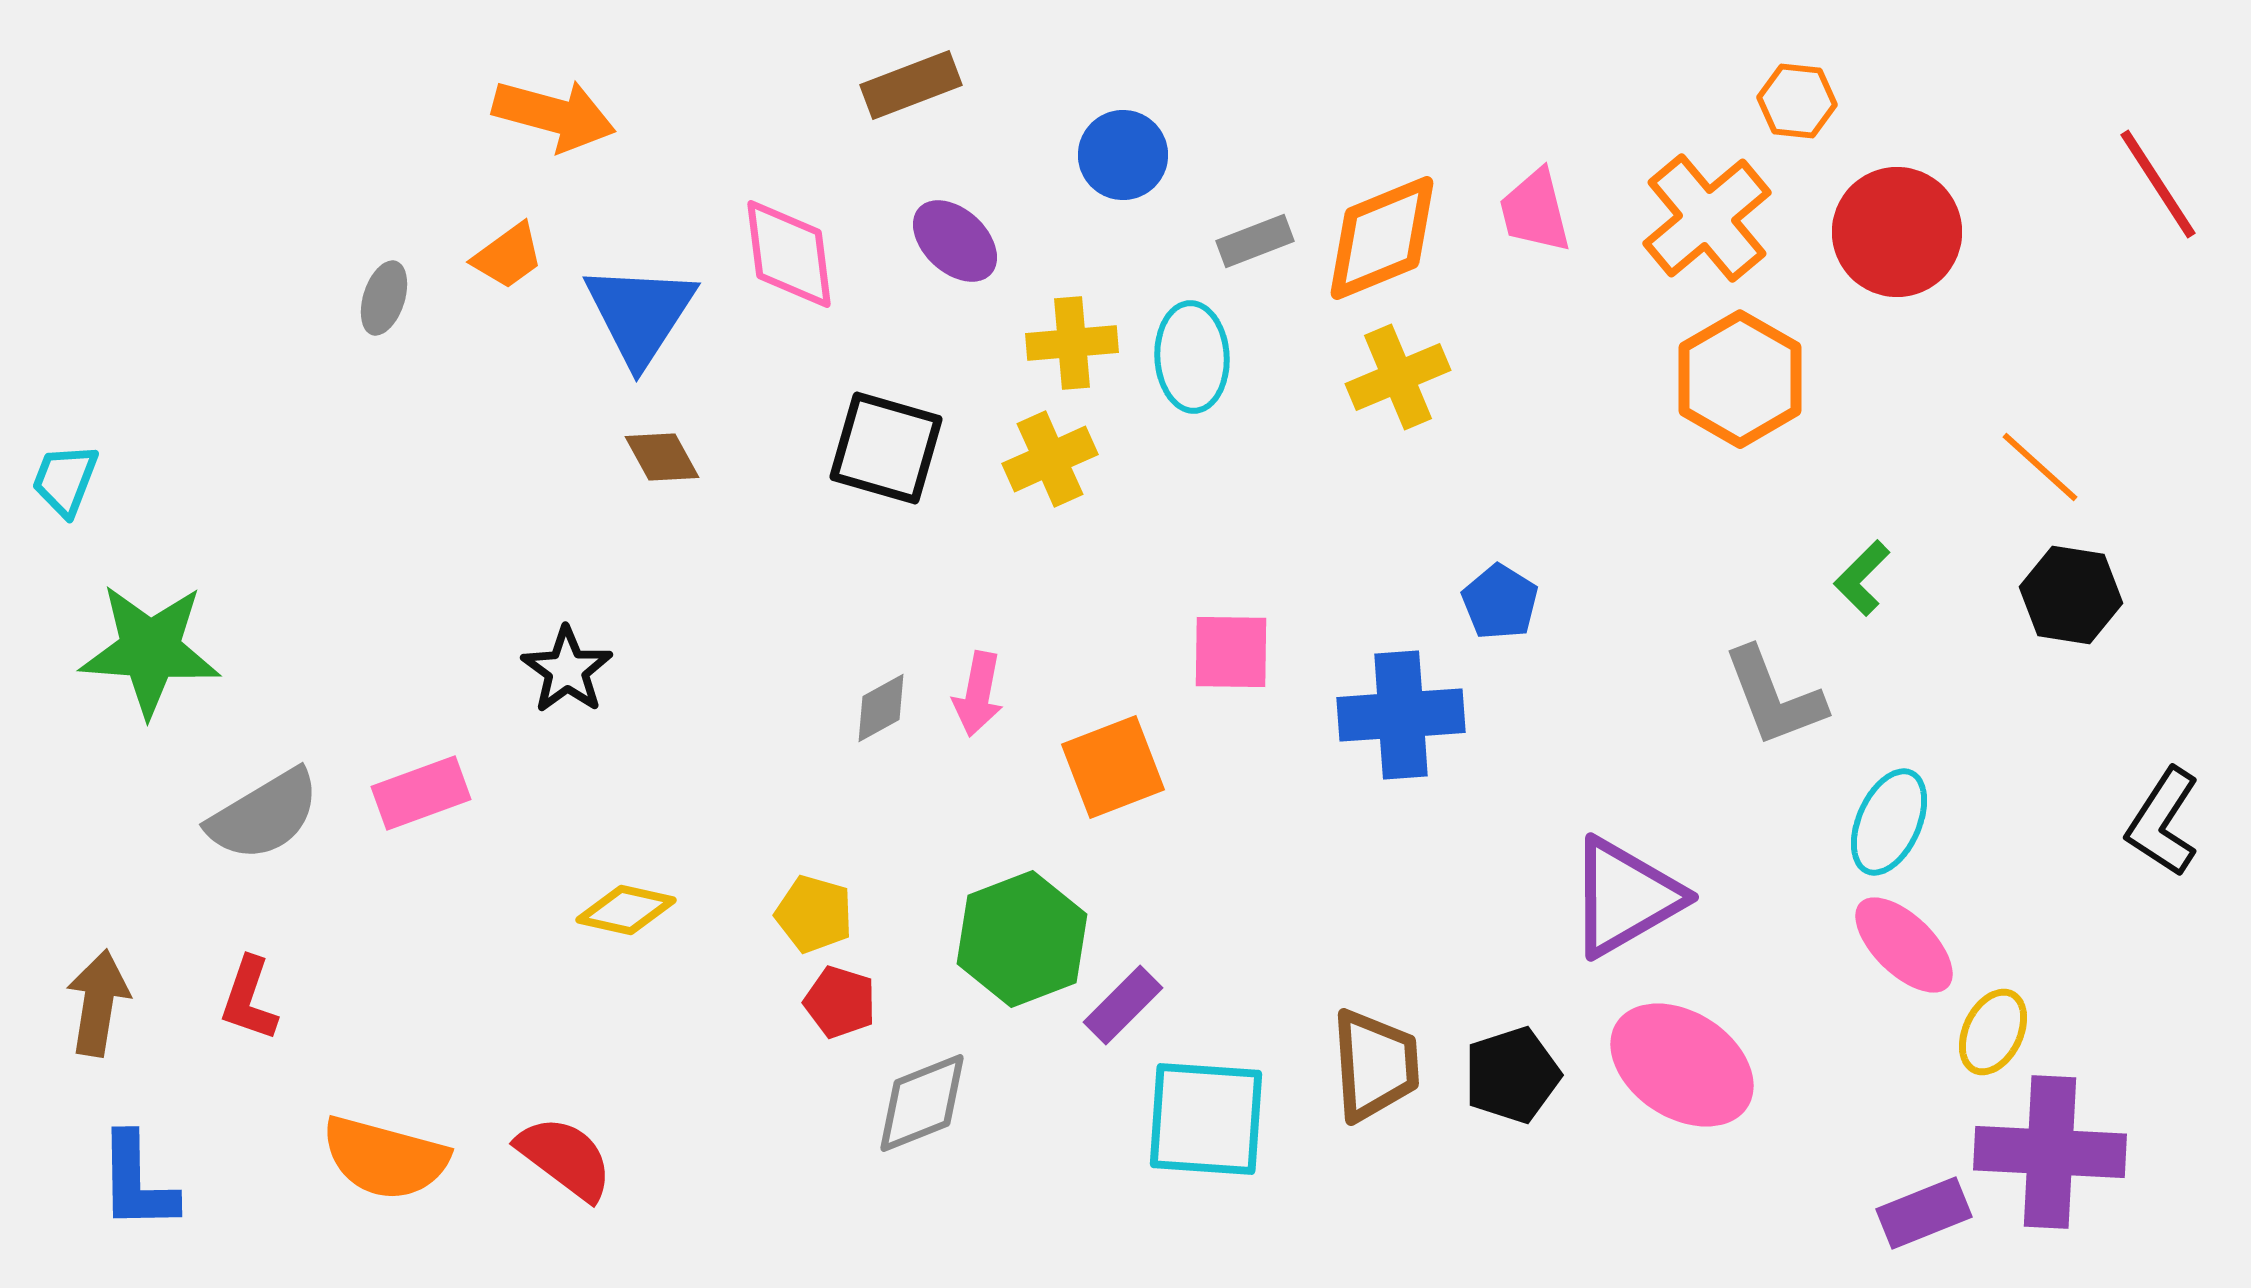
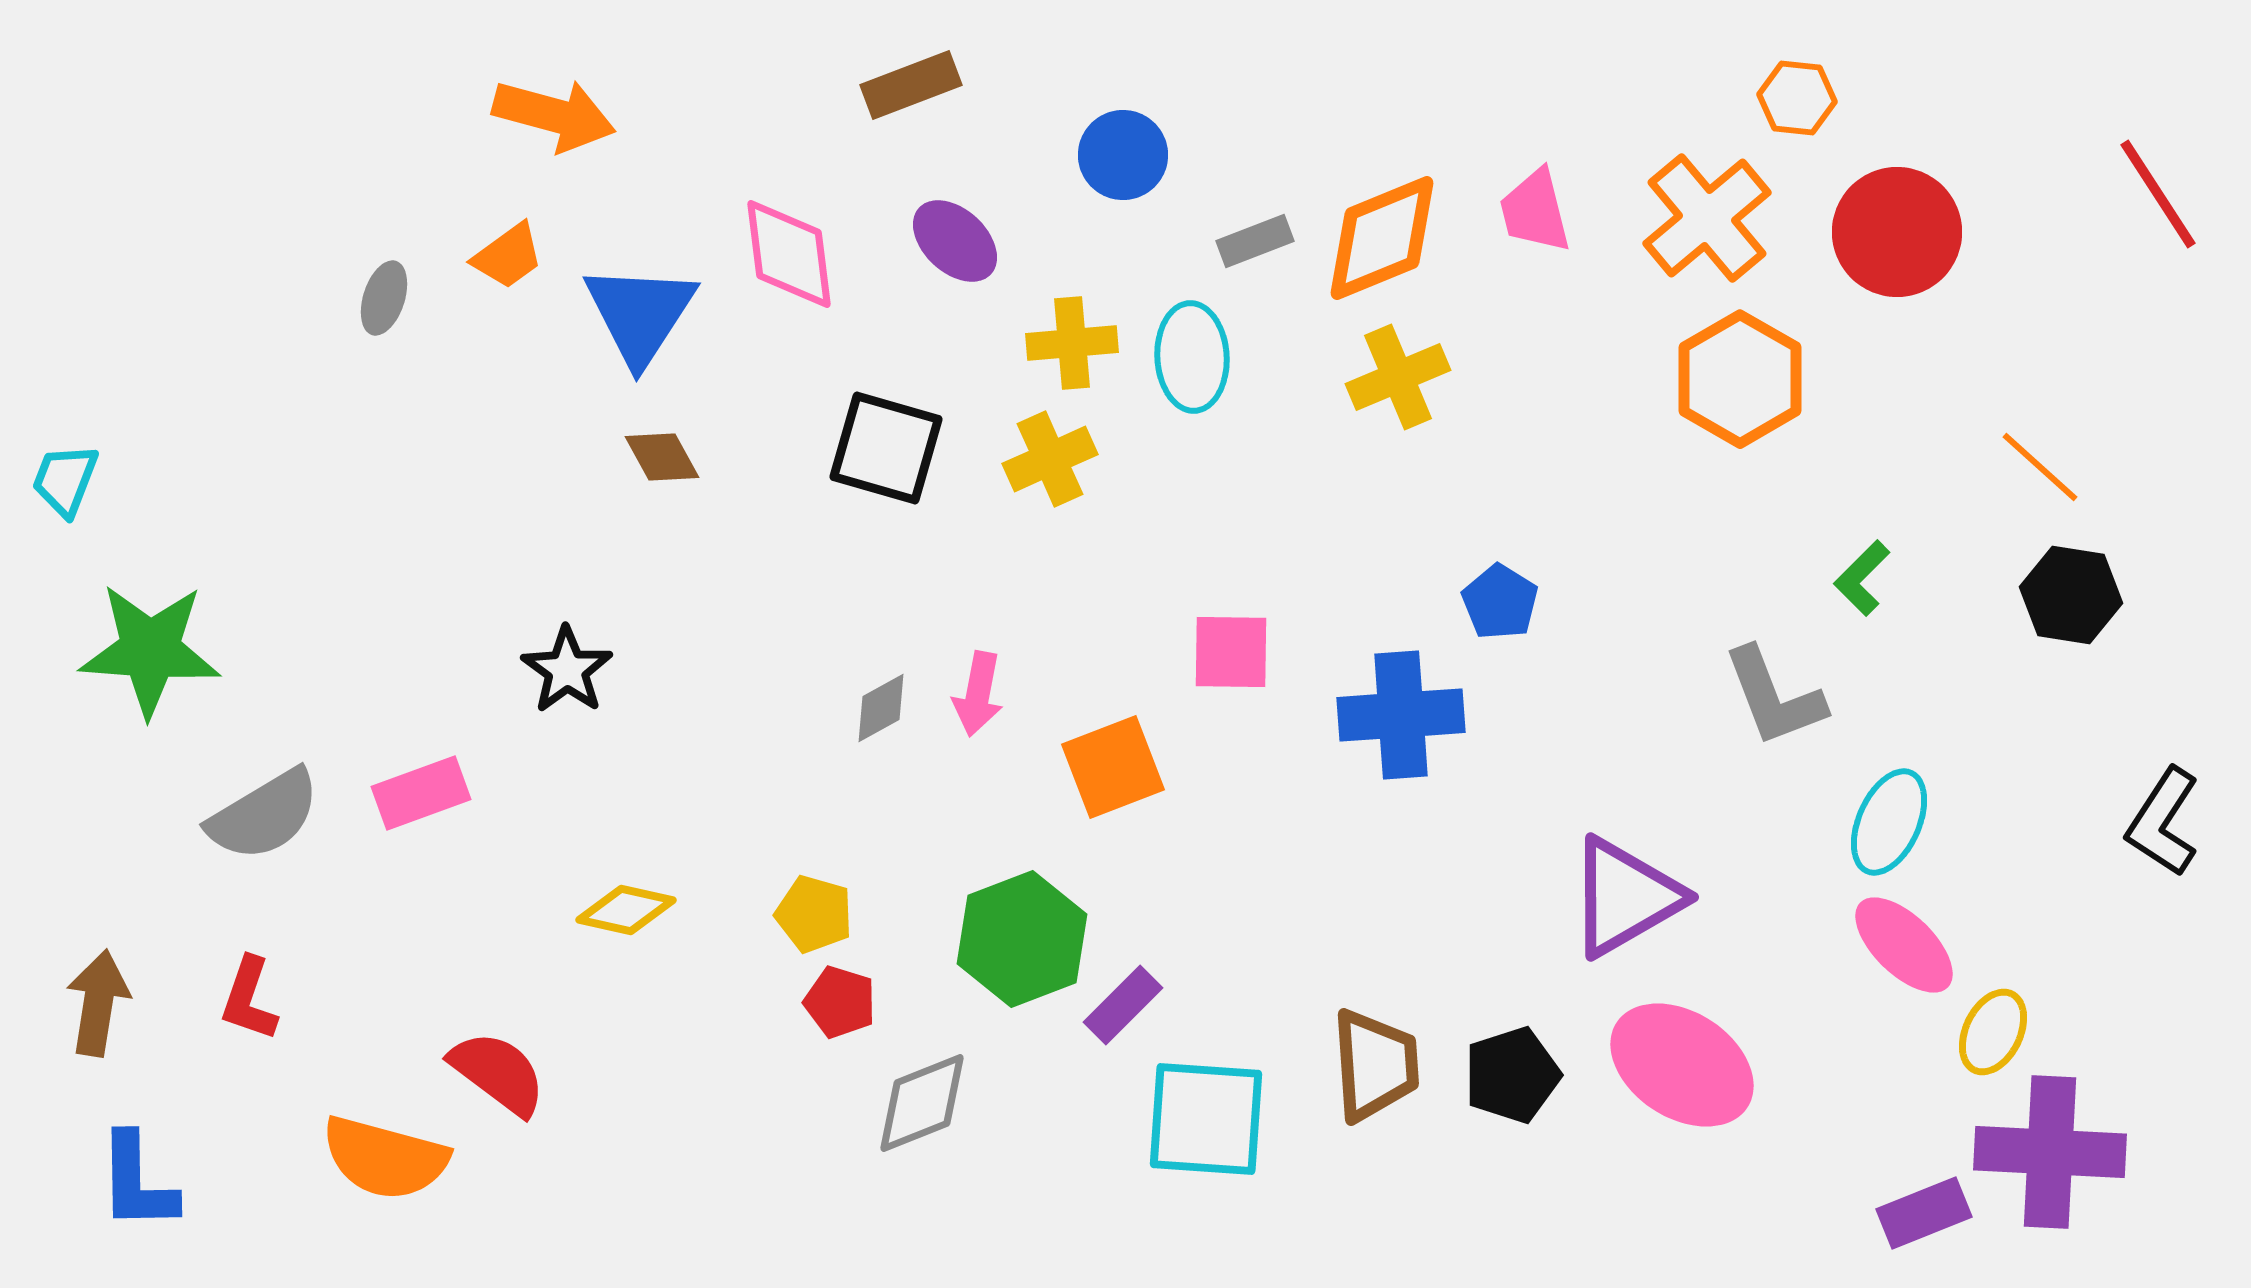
orange hexagon at (1797, 101): moved 3 px up
red line at (2158, 184): moved 10 px down
red semicircle at (565, 1158): moved 67 px left, 85 px up
